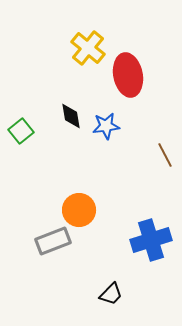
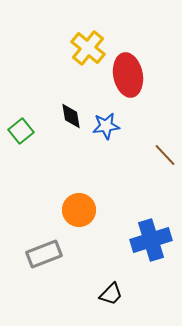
brown line: rotated 15 degrees counterclockwise
gray rectangle: moved 9 px left, 13 px down
